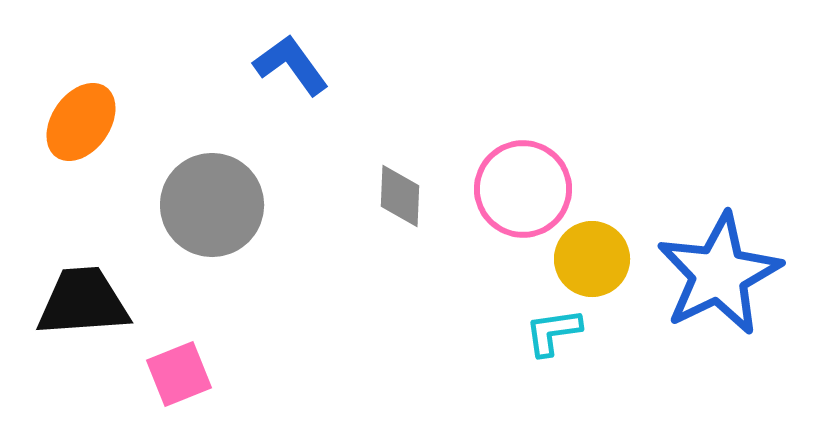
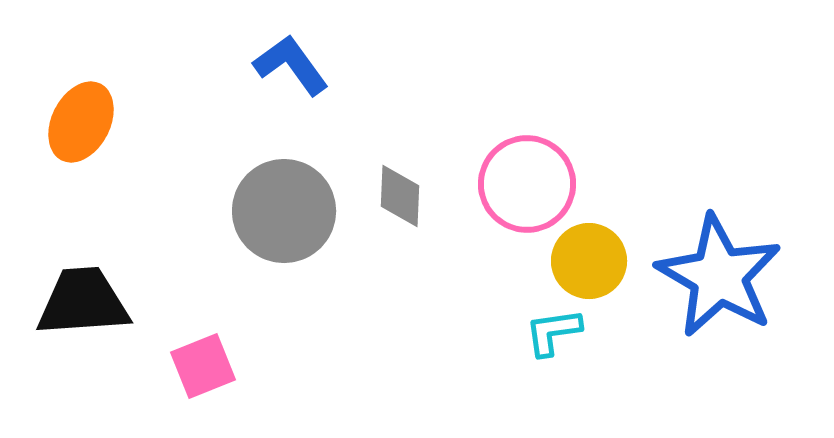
orange ellipse: rotated 8 degrees counterclockwise
pink circle: moved 4 px right, 5 px up
gray circle: moved 72 px right, 6 px down
yellow circle: moved 3 px left, 2 px down
blue star: moved 2 px down; rotated 16 degrees counterclockwise
pink square: moved 24 px right, 8 px up
